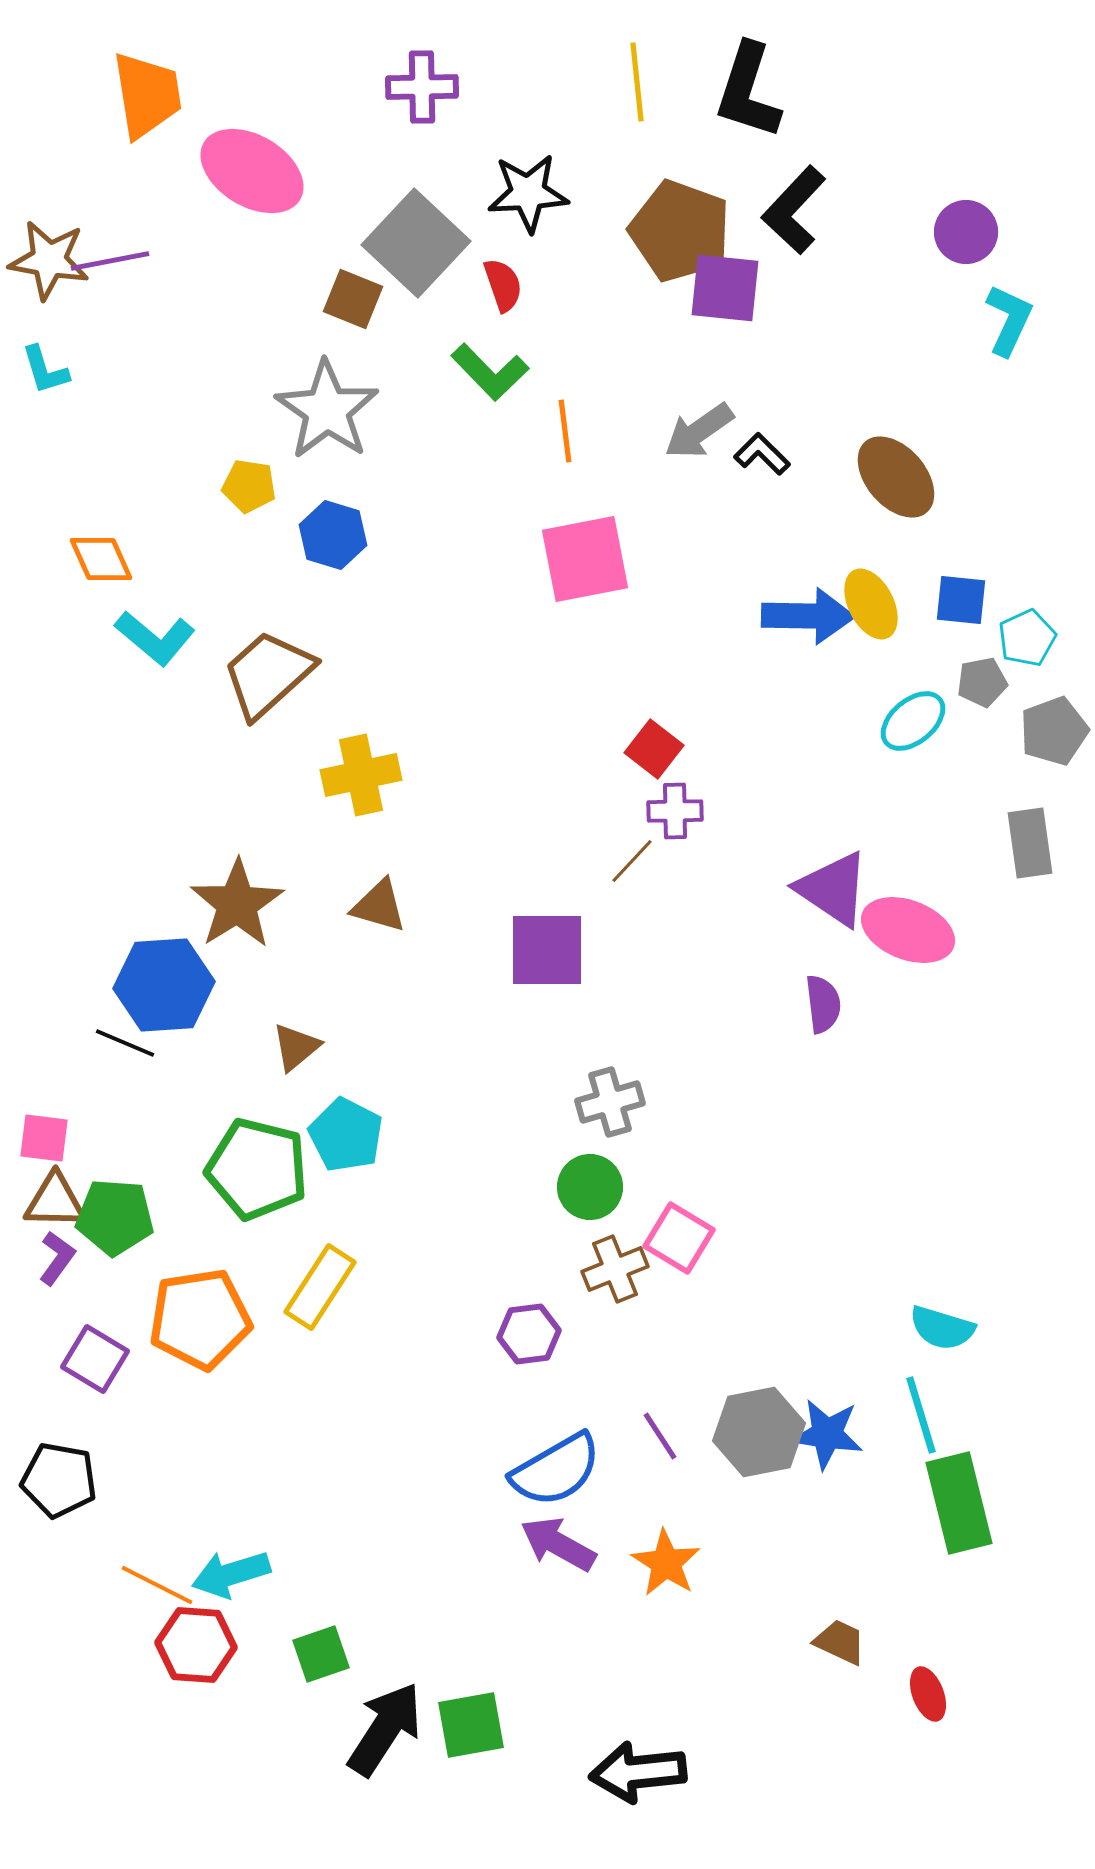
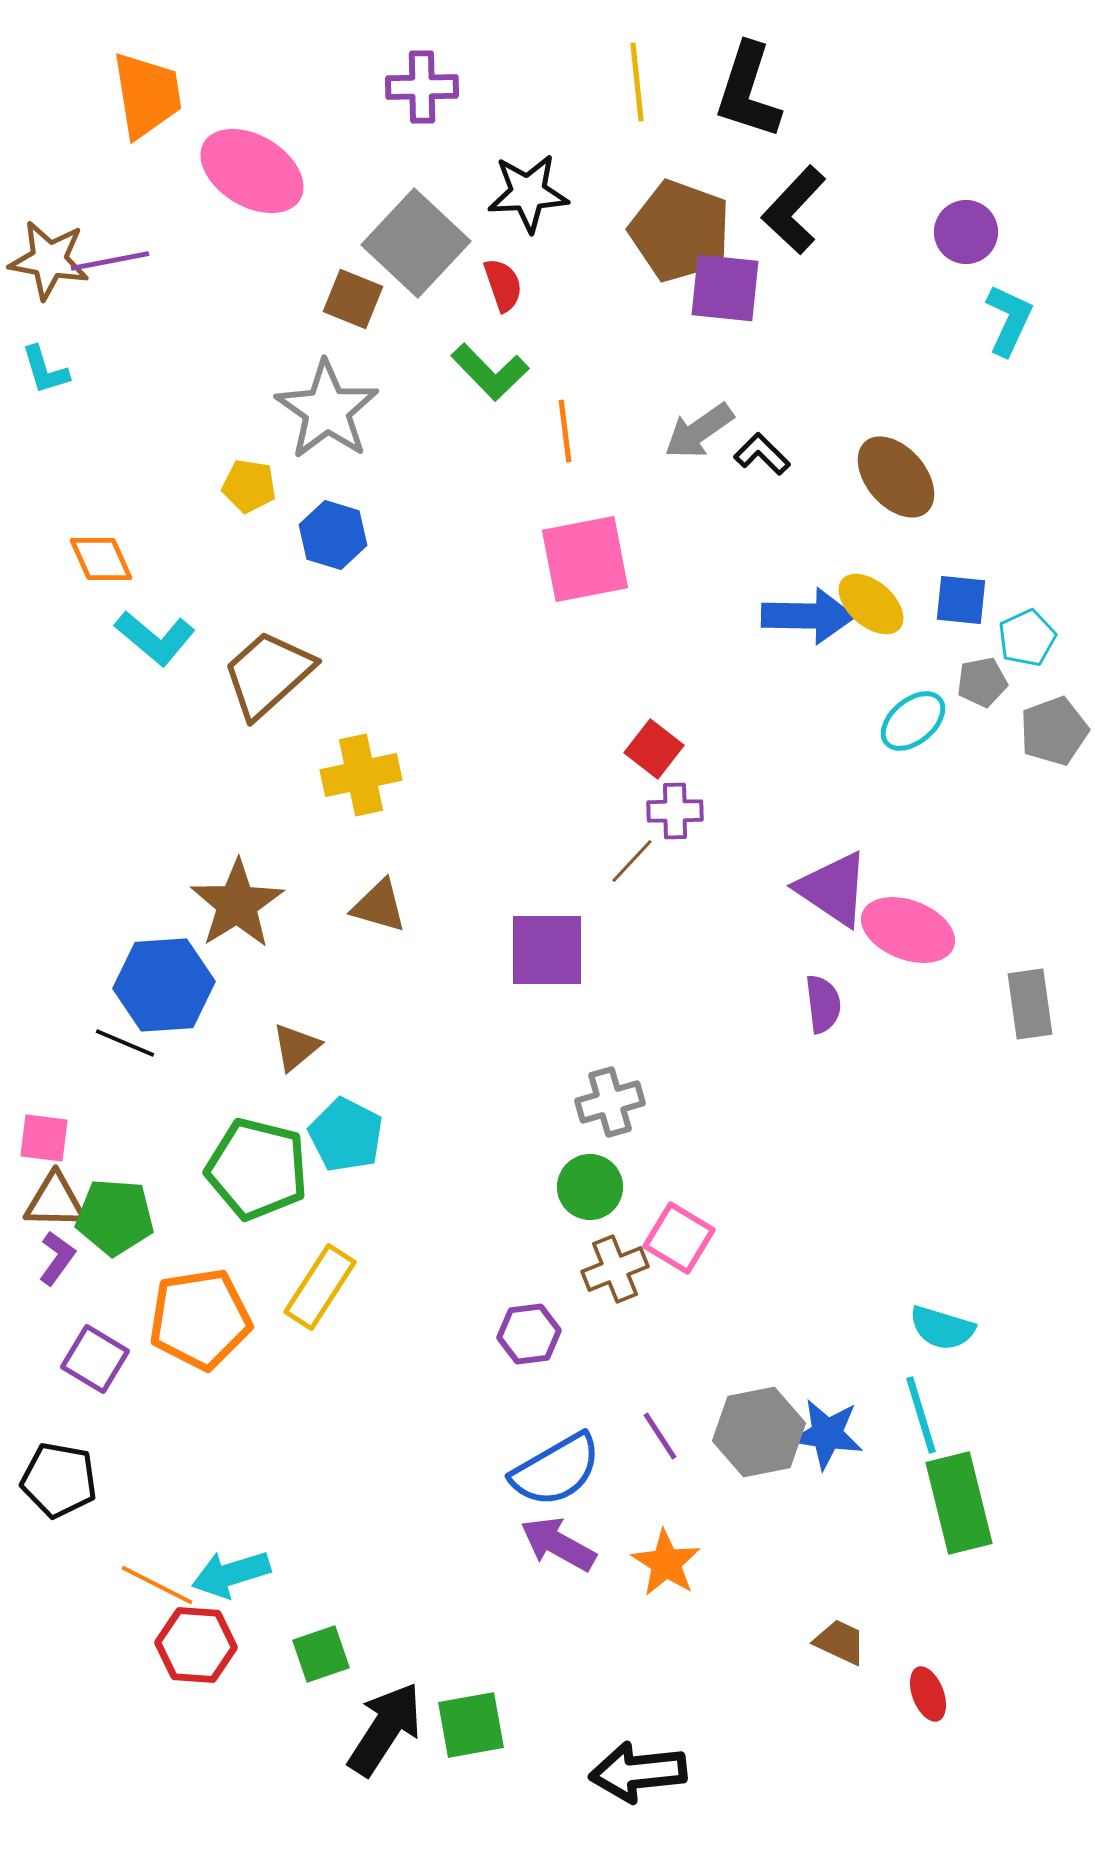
yellow ellipse at (871, 604): rotated 22 degrees counterclockwise
gray rectangle at (1030, 843): moved 161 px down
